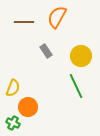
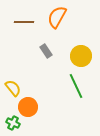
yellow semicircle: rotated 60 degrees counterclockwise
